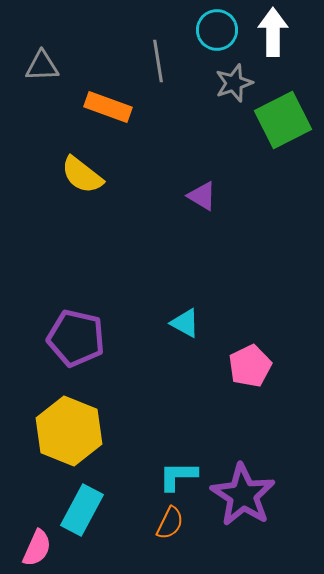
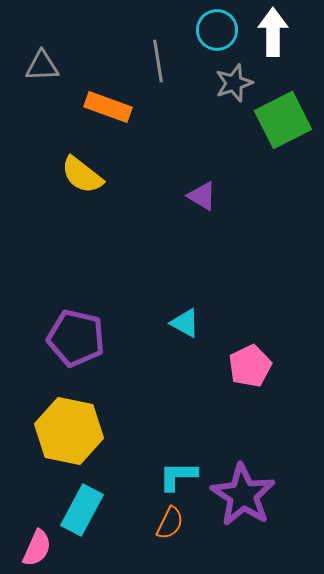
yellow hexagon: rotated 10 degrees counterclockwise
